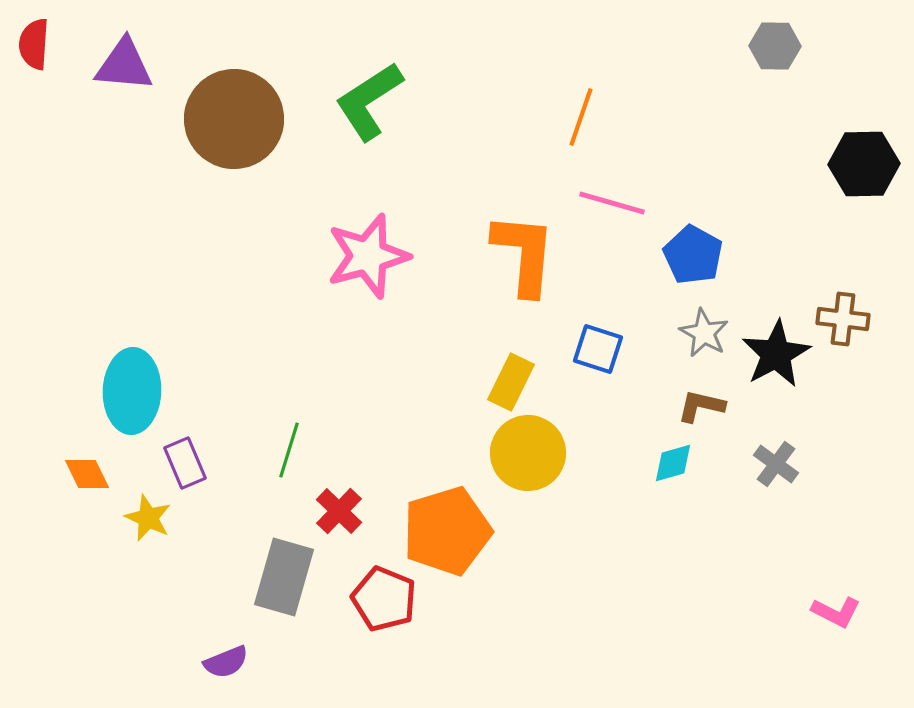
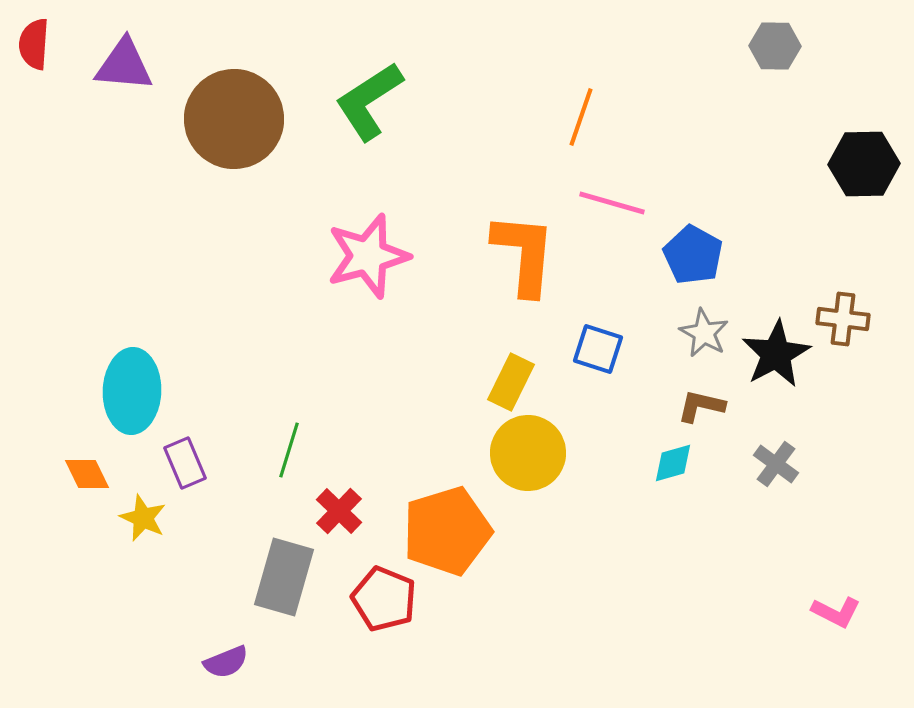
yellow star: moved 5 px left
